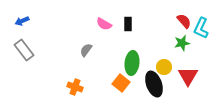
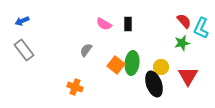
yellow circle: moved 3 px left
orange square: moved 5 px left, 18 px up
